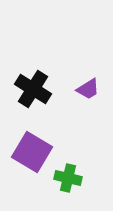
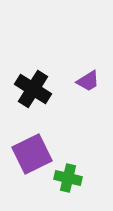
purple trapezoid: moved 8 px up
purple square: moved 2 px down; rotated 33 degrees clockwise
